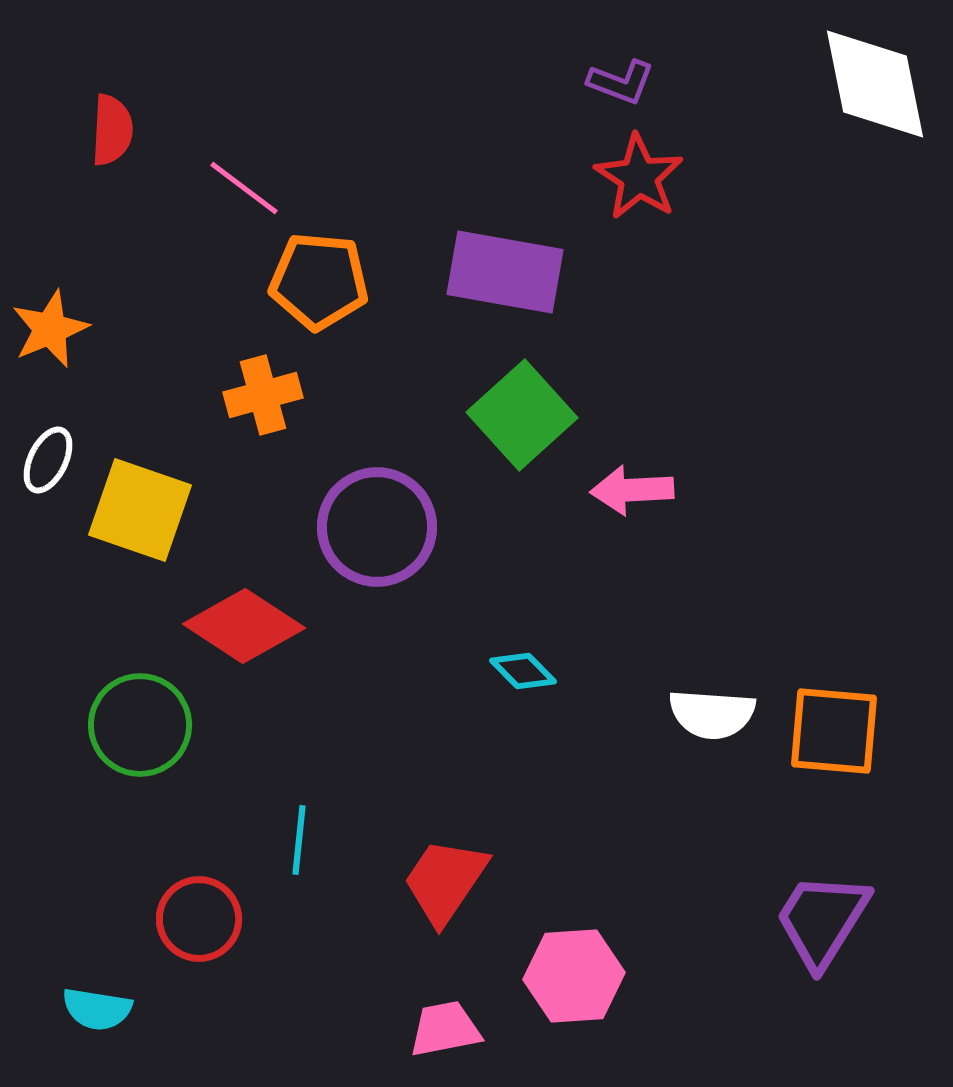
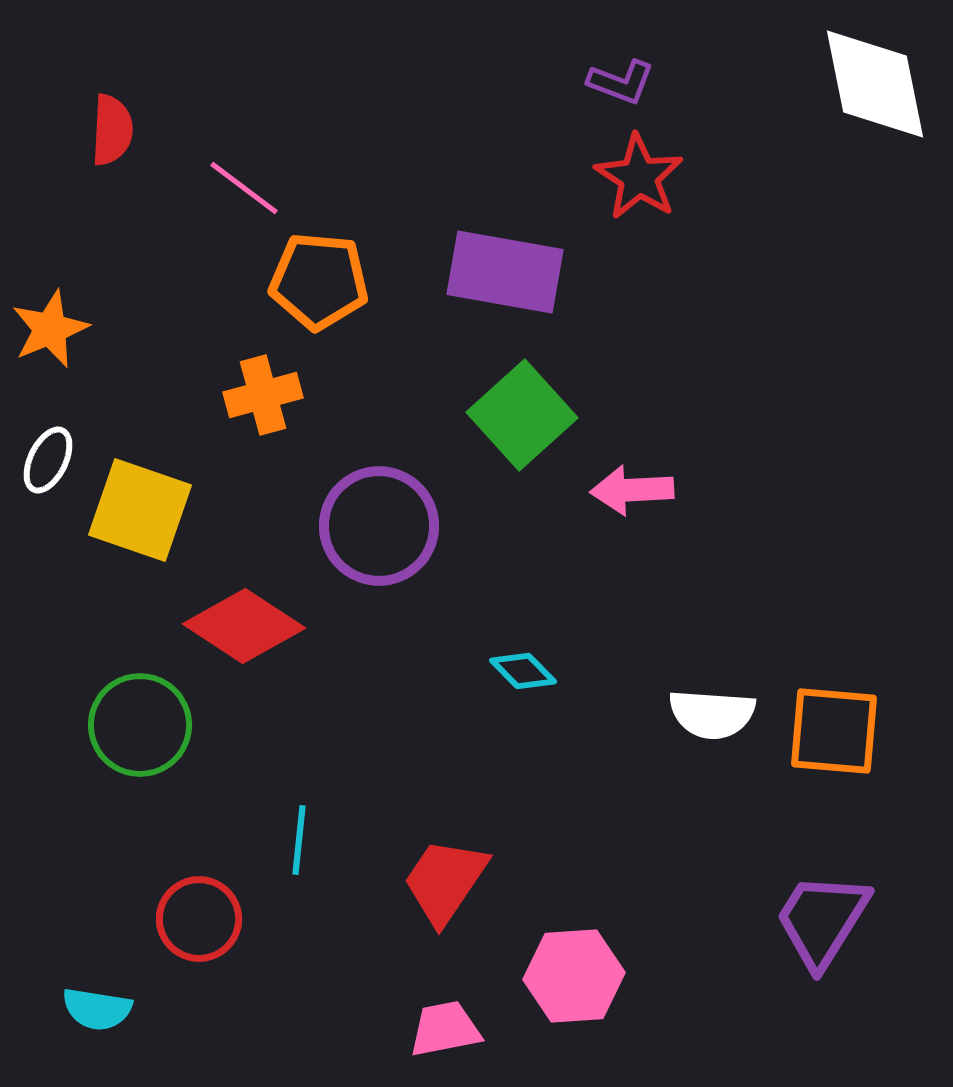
purple circle: moved 2 px right, 1 px up
